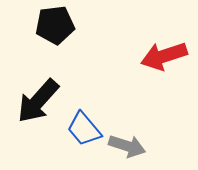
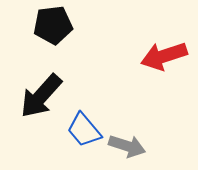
black pentagon: moved 2 px left
black arrow: moved 3 px right, 5 px up
blue trapezoid: moved 1 px down
